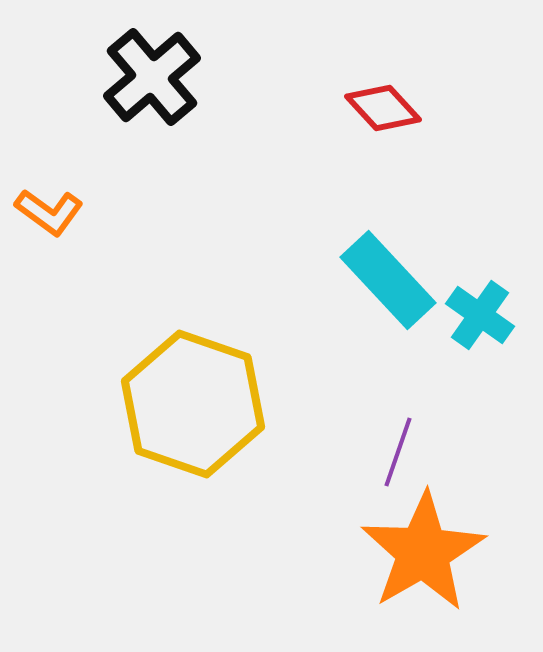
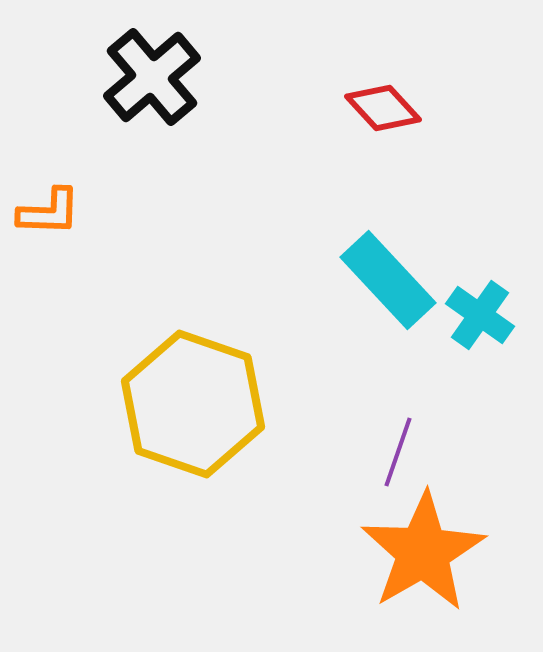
orange L-shape: rotated 34 degrees counterclockwise
